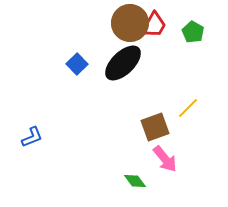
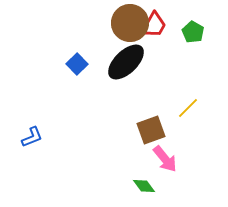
black ellipse: moved 3 px right, 1 px up
brown square: moved 4 px left, 3 px down
green diamond: moved 9 px right, 5 px down
